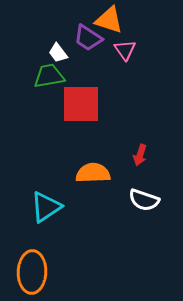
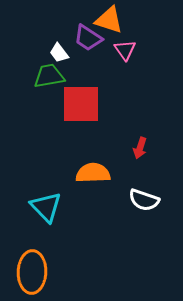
white trapezoid: moved 1 px right
red arrow: moved 7 px up
cyan triangle: rotated 40 degrees counterclockwise
